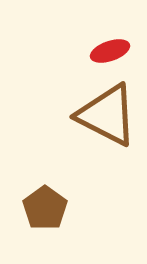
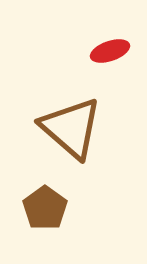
brown triangle: moved 36 px left, 13 px down; rotated 14 degrees clockwise
